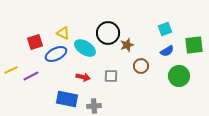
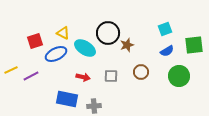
red square: moved 1 px up
brown circle: moved 6 px down
